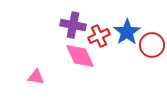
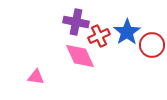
purple cross: moved 3 px right, 3 px up
